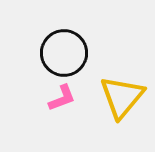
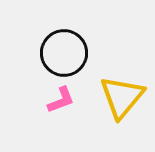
pink L-shape: moved 1 px left, 2 px down
